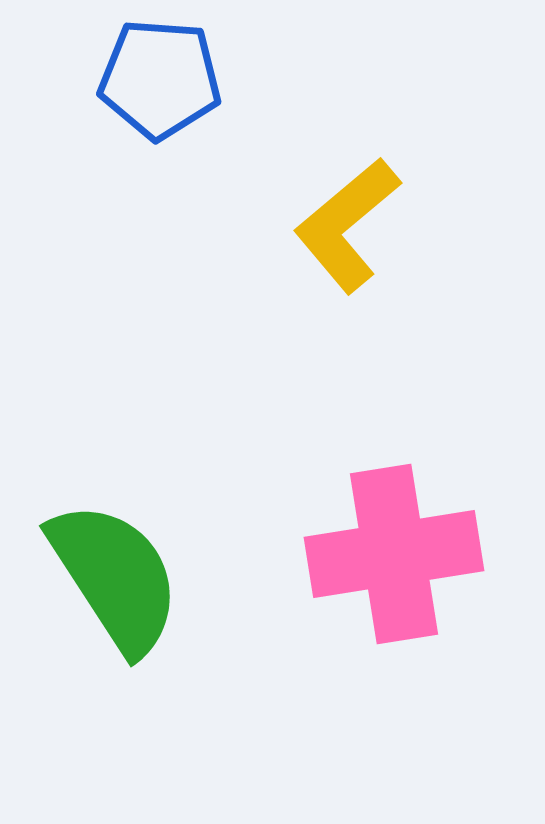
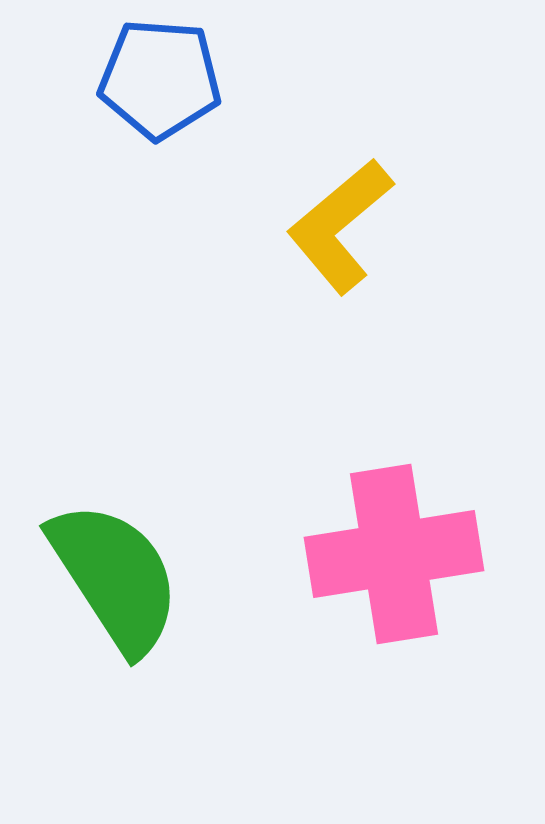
yellow L-shape: moved 7 px left, 1 px down
